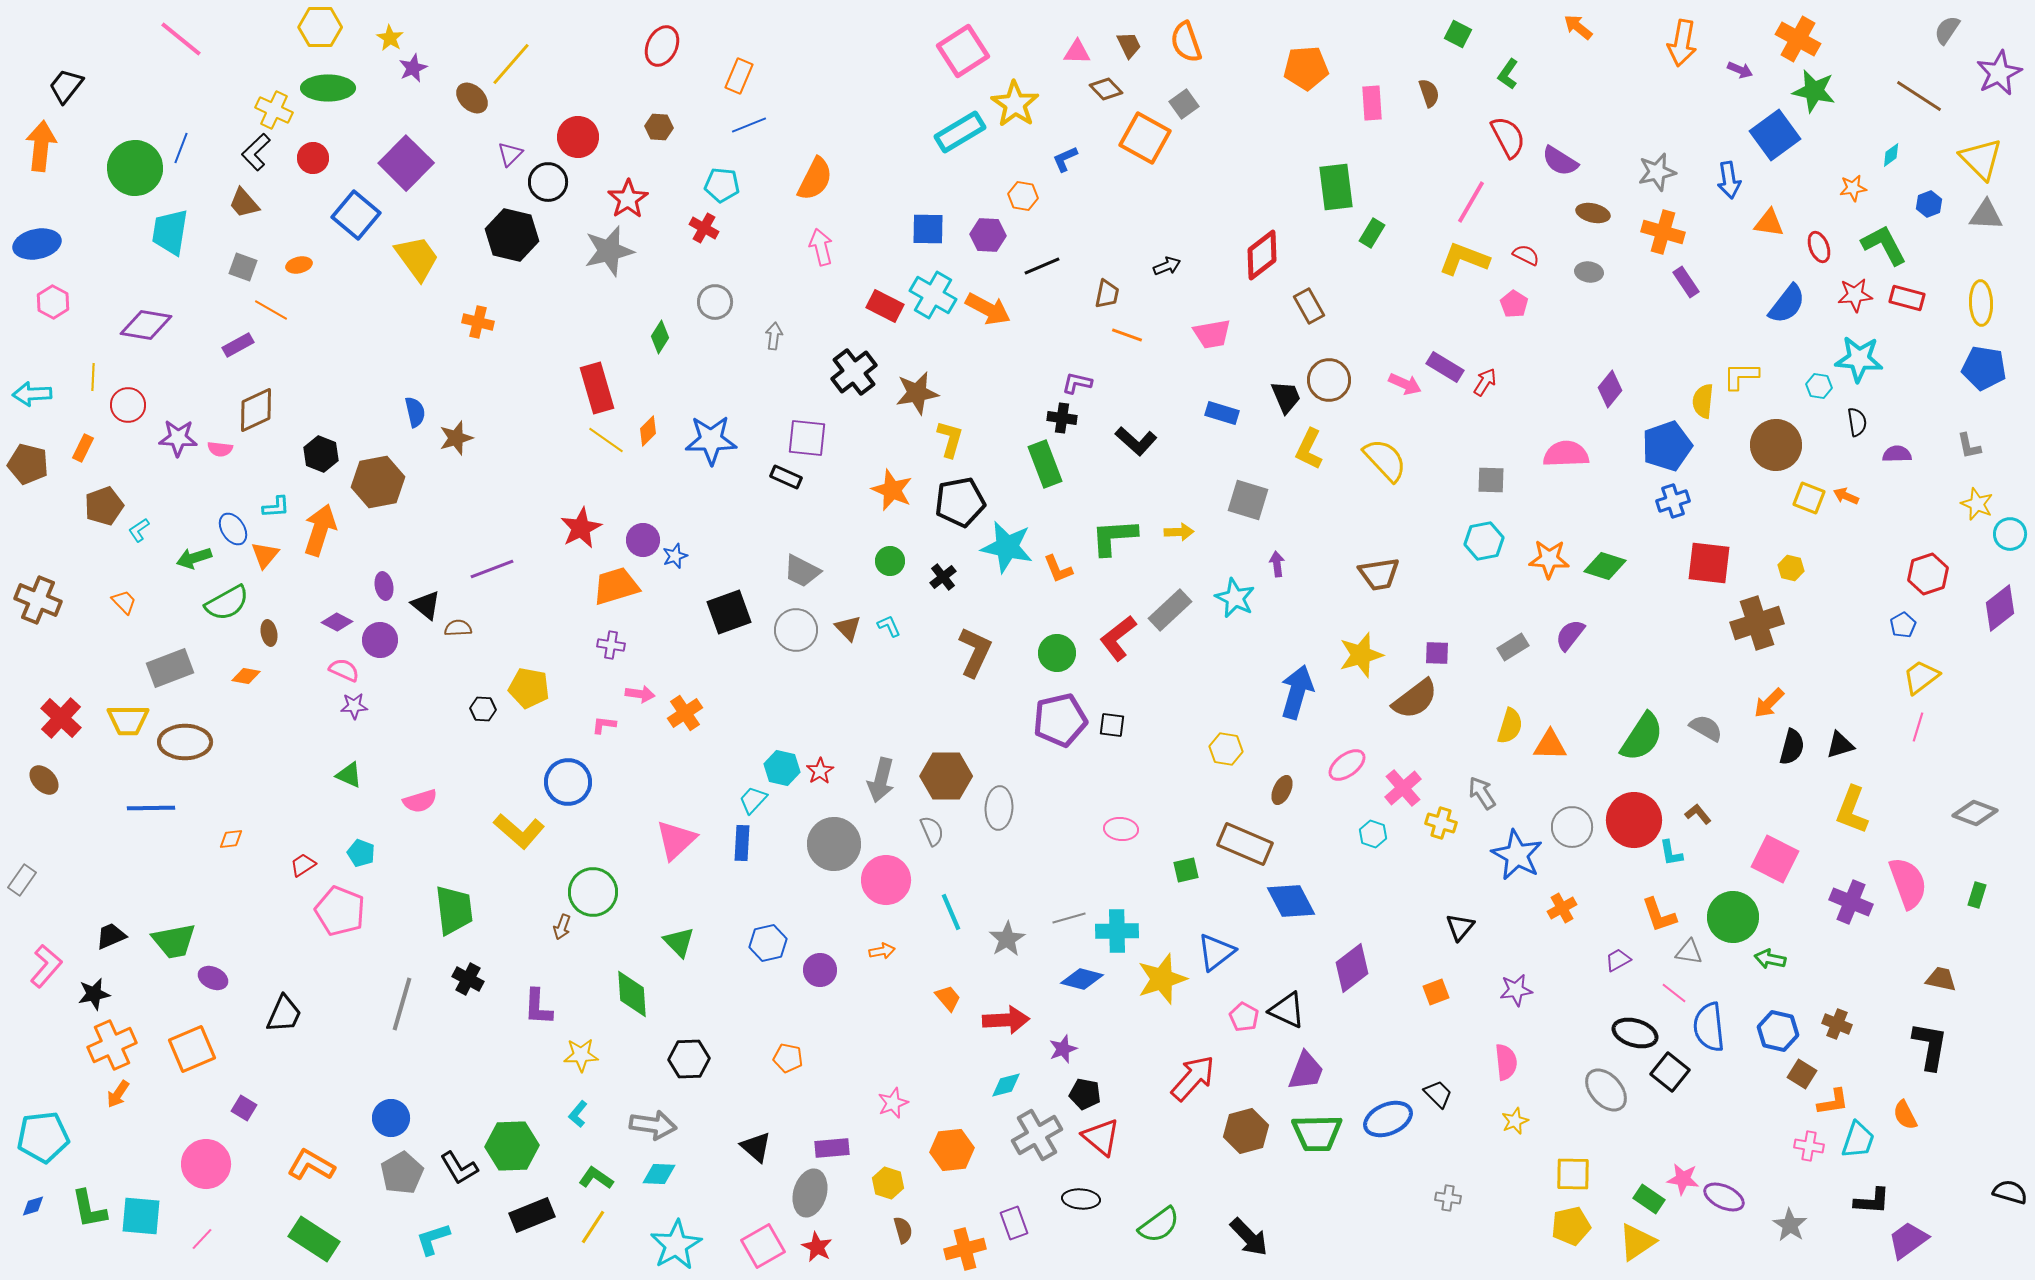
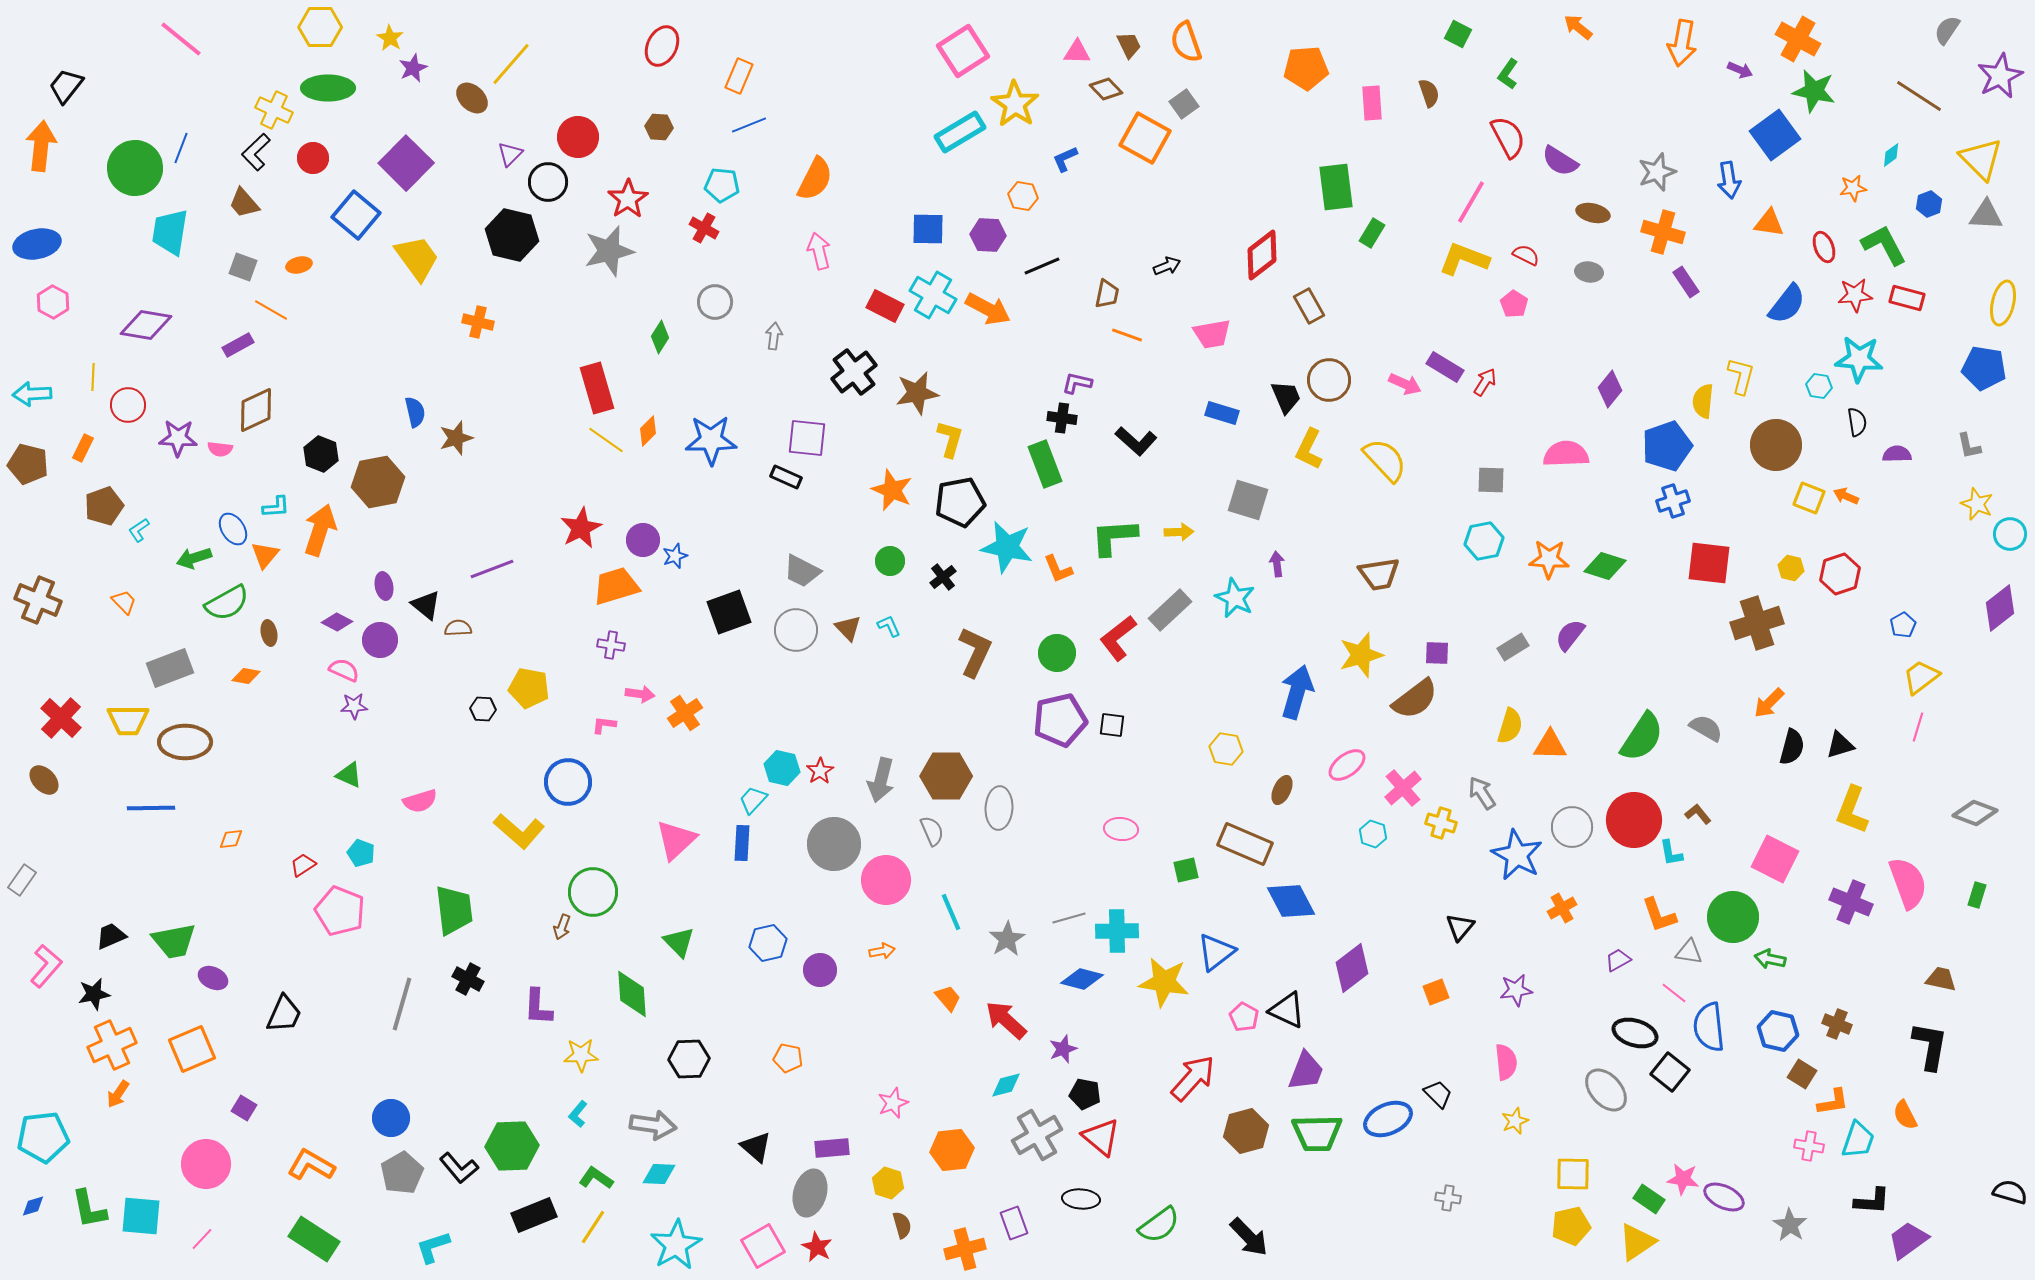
purple star at (1999, 73): moved 1 px right, 3 px down
gray star at (1657, 172): rotated 6 degrees counterclockwise
pink arrow at (821, 247): moved 2 px left, 4 px down
red ellipse at (1819, 247): moved 5 px right
yellow ellipse at (1981, 303): moved 22 px right; rotated 15 degrees clockwise
yellow L-shape at (1741, 376): rotated 105 degrees clockwise
red hexagon at (1928, 574): moved 88 px left
yellow star at (1162, 979): moved 2 px right, 3 px down; rotated 27 degrees clockwise
red arrow at (1006, 1020): rotated 135 degrees counterclockwise
black L-shape at (459, 1168): rotated 9 degrees counterclockwise
black rectangle at (532, 1215): moved 2 px right
brown semicircle at (903, 1230): moved 1 px left, 5 px up
cyan L-shape at (433, 1239): moved 8 px down
